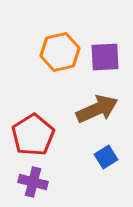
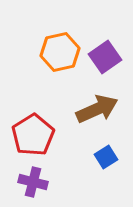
purple square: rotated 32 degrees counterclockwise
